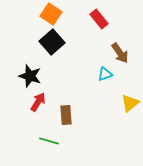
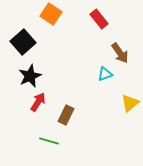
black square: moved 29 px left
black star: rotated 30 degrees clockwise
brown rectangle: rotated 30 degrees clockwise
